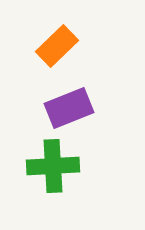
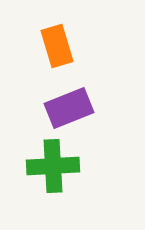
orange rectangle: rotated 63 degrees counterclockwise
